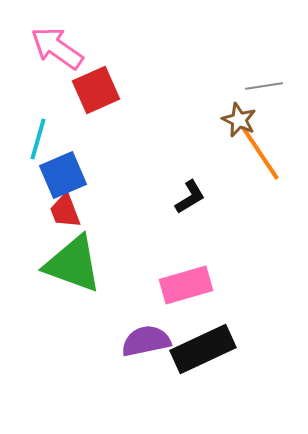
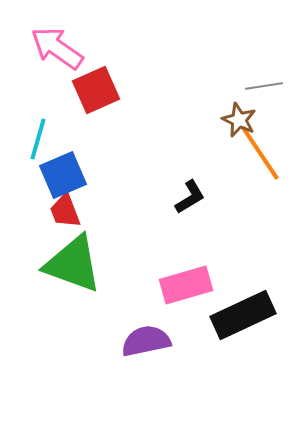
black rectangle: moved 40 px right, 34 px up
